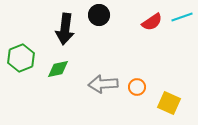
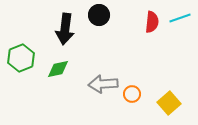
cyan line: moved 2 px left, 1 px down
red semicircle: rotated 50 degrees counterclockwise
orange circle: moved 5 px left, 7 px down
yellow square: rotated 25 degrees clockwise
